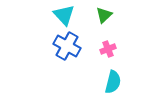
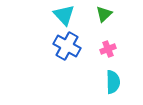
green triangle: moved 1 px up
cyan semicircle: rotated 15 degrees counterclockwise
